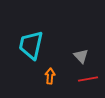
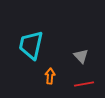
red line: moved 4 px left, 5 px down
